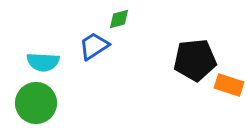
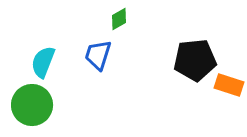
green diamond: rotated 15 degrees counterclockwise
blue trapezoid: moved 4 px right, 9 px down; rotated 40 degrees counterclockwise
cyan semicircle: rotated 108 degrees clockwise
green circle: moved 4 px left, 2 px down
